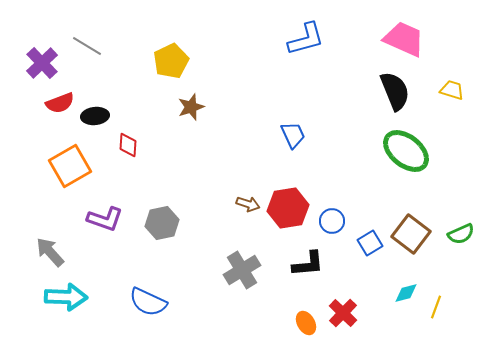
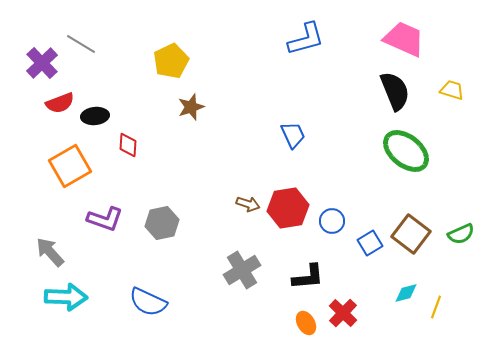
gray line: moved 6 px left, 2 px up
black L-shape: moved 13 px down
